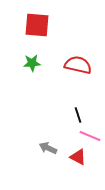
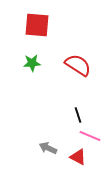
red semicircle: rotated 20 degrees clockwise
